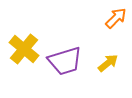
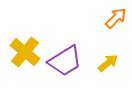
yellow cross: moved 1 px right, 3 px down
purple trapezoid: rotated 15 degrees counterclockwise
